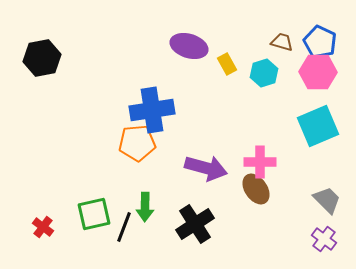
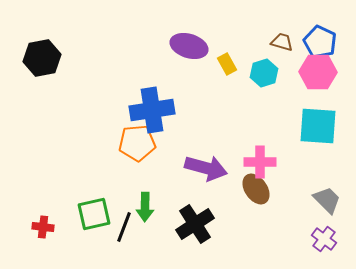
cyan square: rotated 27 degrees clockwise
red cross: rotated 30 degrees counterclockwise
